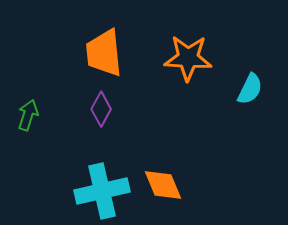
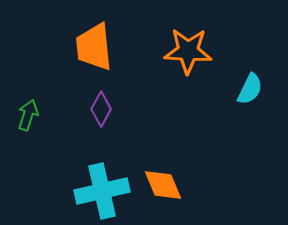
orange trapezoid: moved 10 px left, 6 px up
orange star: moved 7 px up
